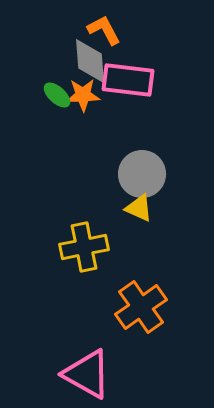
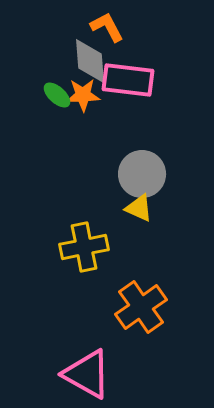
orange L-shape: moved 3 px right, 3 px up
